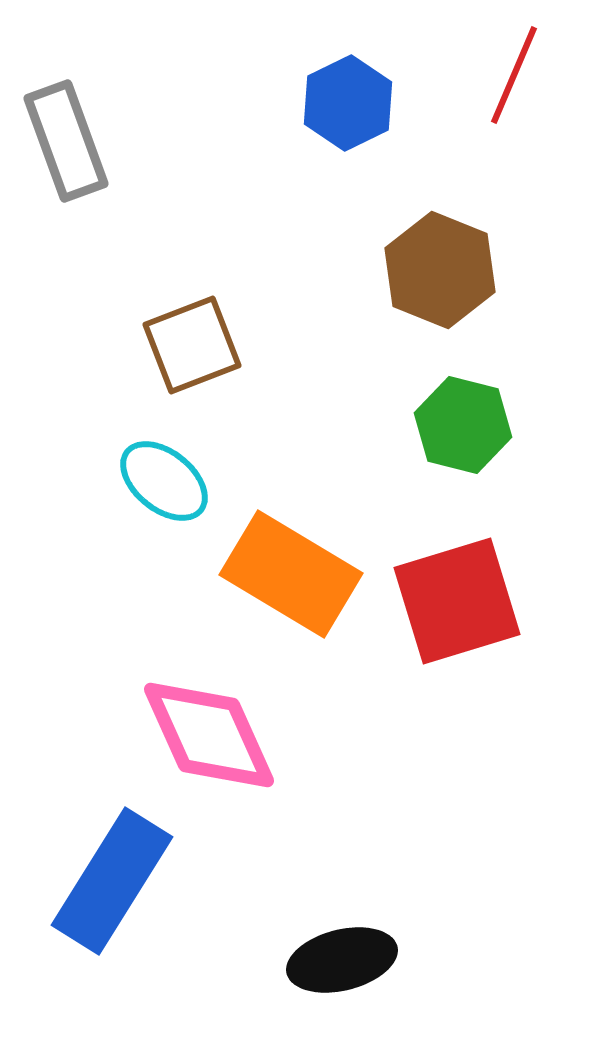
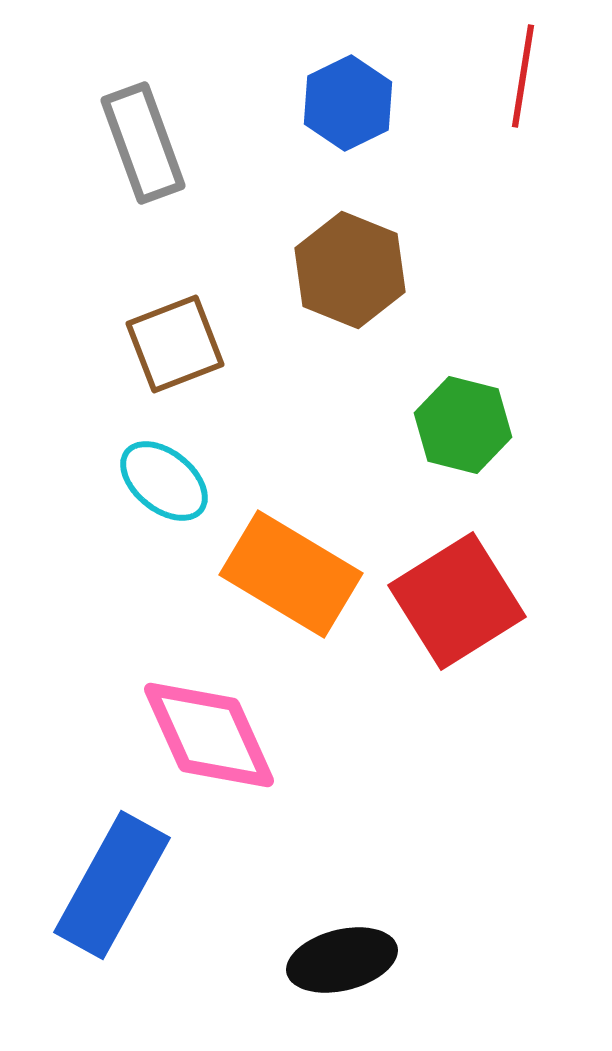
red line: moved 9 px right, 1 px down; rotated 14 degrees counterclockwise
gray rectangle: moved 77 px right, 2 px down
brown hexagon: moved 90 px left
brown square: moved 17 px left, 1 px up
red square: rotated 15 degrees counterclockwise
blue rectangle: moved 4 px down; rotated 3 degrees counterclockwise
